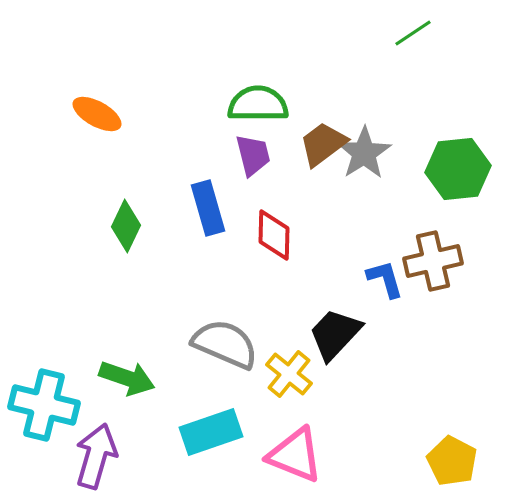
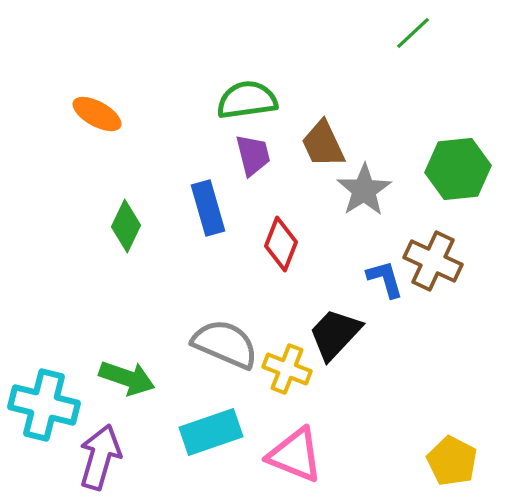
green line: rotated 9 degrees counterclockwise
green semicircle: moved 11 px left, 4 px up; rotated 8 degrees counterclockwise
brown trapezoid: rotated 78 degrees counterclockwise
gray star: moved 37 px down
red diamond: moved 7 px right, 9 px down; rotated 20 degrees clockwise
brown cross: rotated 38 degrees clockwise
yellow cross: moved 2 px left, 5 px up; rotated 18 degrees counterclockwise
purple arrow: moved 4 px right, 1 px down
